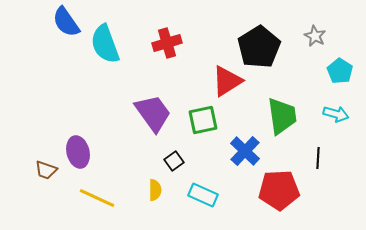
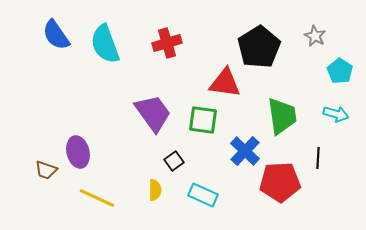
blue semicircle: moved 10 px left, 13 px down
red triangle: moved 2 px left, 2 px down; rotated 40 degrees clockwise
green square: rotated 20 degrees clockwise
red pentagon: moved 1 px right, 8 px up
